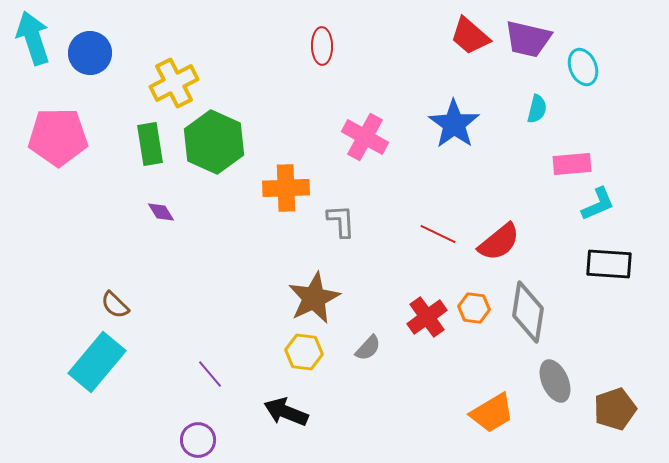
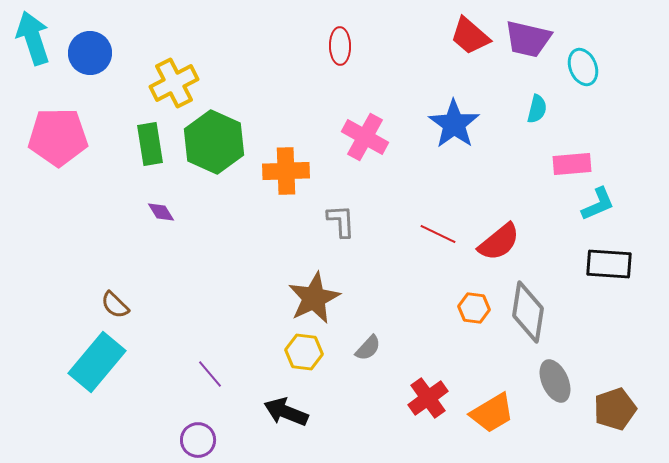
red ellipse: moved 18 px right
orange cross: moved 17 px up
red cross: moved 1 px right, 81 px down
